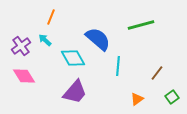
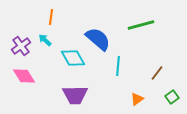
orange line: rotated 14 degrees counterclockwise
purple trapezoid: moved 3 px down; rotated 48 degrees clockwise
